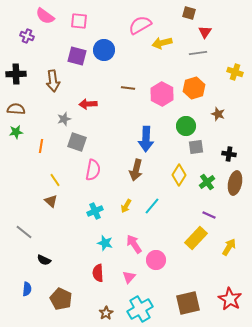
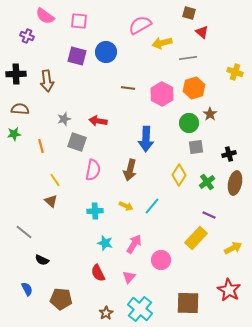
red triangle at (205, 32): moved 3 px left; rotated 24 degrees counterclockwise
blue circle at (104, 50): moved 2 px right, 2 px down
gray line at (198, 53): moved 10 px left, 5 px down
brown arrow at (53, 81): moved 6 px left
red arrow at (88, 104): moved 10 px right, 17 px down; rotated 12 degrees clockwise
brown semicircle at (16, 109): moved 4 px right
brown star at (218, 114): moved 8 px left; rotated 16 degrees clockwise
green circle at (186, 126): moved 3 px right, 3 px up
green star at (16, 132): moved 2 px left, 2 px down
orange line at (41, 146): rotated 24 degrees counterclockwise
black cross at (229, 154): rotated 24 degrees counterclockwise
brown arrow at (136, 170): moved 6 px left
yellow arrow at (126, 206): rotated 96 degrees counterclockwise
cyan cross at (95, 211): rotated 21 degrees clockwise
pink arrow at (134, 244): rotated 66 degrees clockwise
yellow arrow at (229, 247): moved 4 px right, 1 px down; rotated 30 degrees clockwise
black semicircle at (44, 260): moved 2 px left
pink circle at (156, 260): moved 5 px right
red semicircle at (98, 273): rotated 24 degrees counterclockwise
blue semicircle at (27, 289): rotated 32 degrees counterclockwise
brown pentagon at (61, 299): rotated 20 degrees counterclockwise
red star at (230, 299): moved 1 px left, 9 px up
brown square at (188, 303): rotated 15 degrees clockwise
cyan cross at (140, 309): rotated 20 degrees counterclockwise
